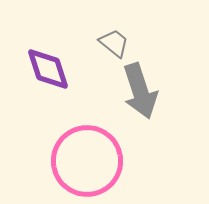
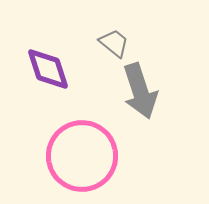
pink circle: moved 5 px left, 5 px up
